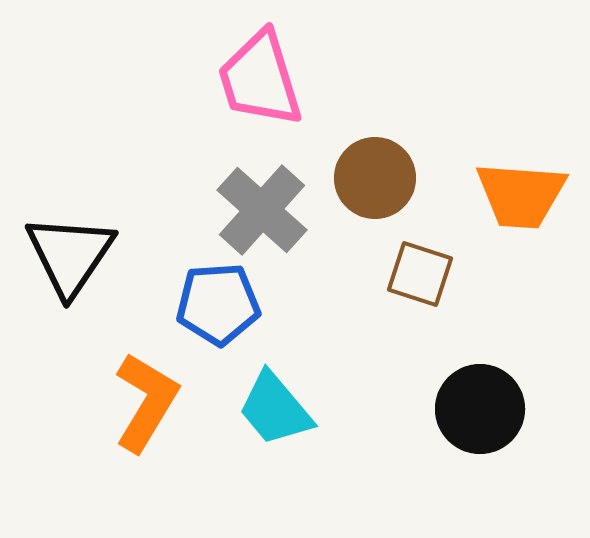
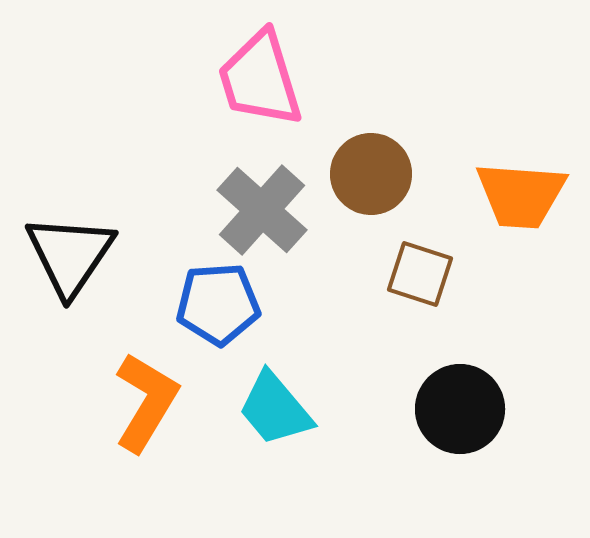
brown circle: moved 4 px left, 4 px up
black circle: moved 20 px left
